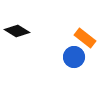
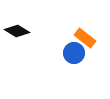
blue circle: moved 4 px up
